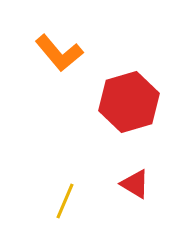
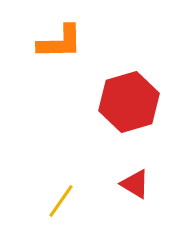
orange L-shape: moved 1 px right, 11 px up; rotated 51 degrees counterclockwise
yellow line: moved 4 px left; rotated 12 degrees clockwise
